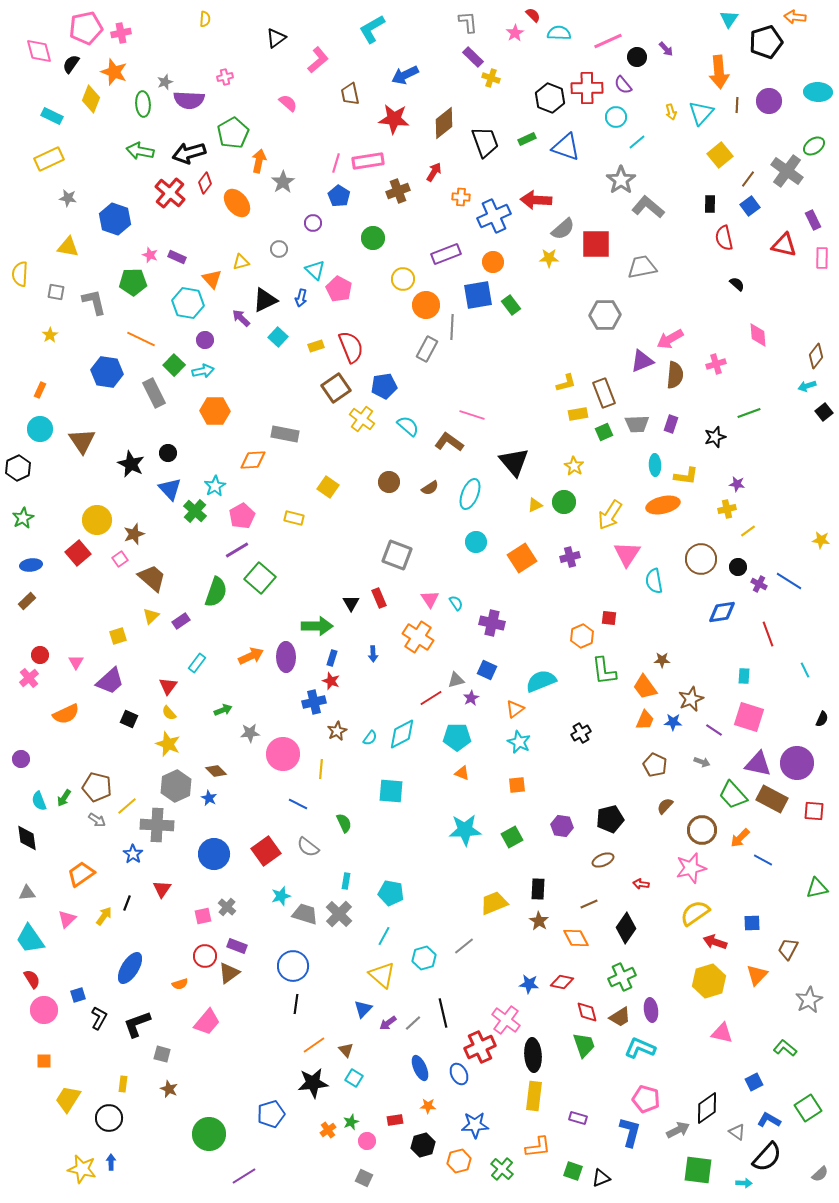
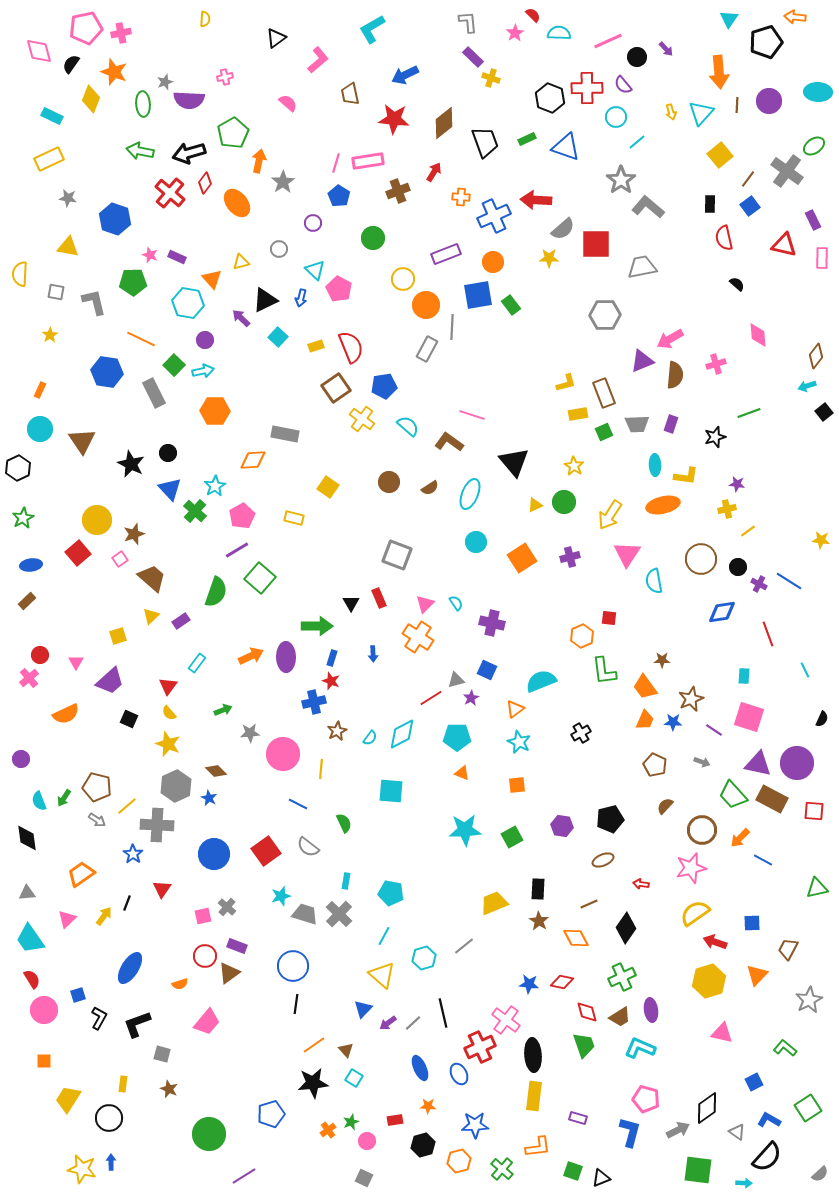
pink triangle at (430, 599): moved 5 px left, 5 px down; rotated 18 degrees clockwise
